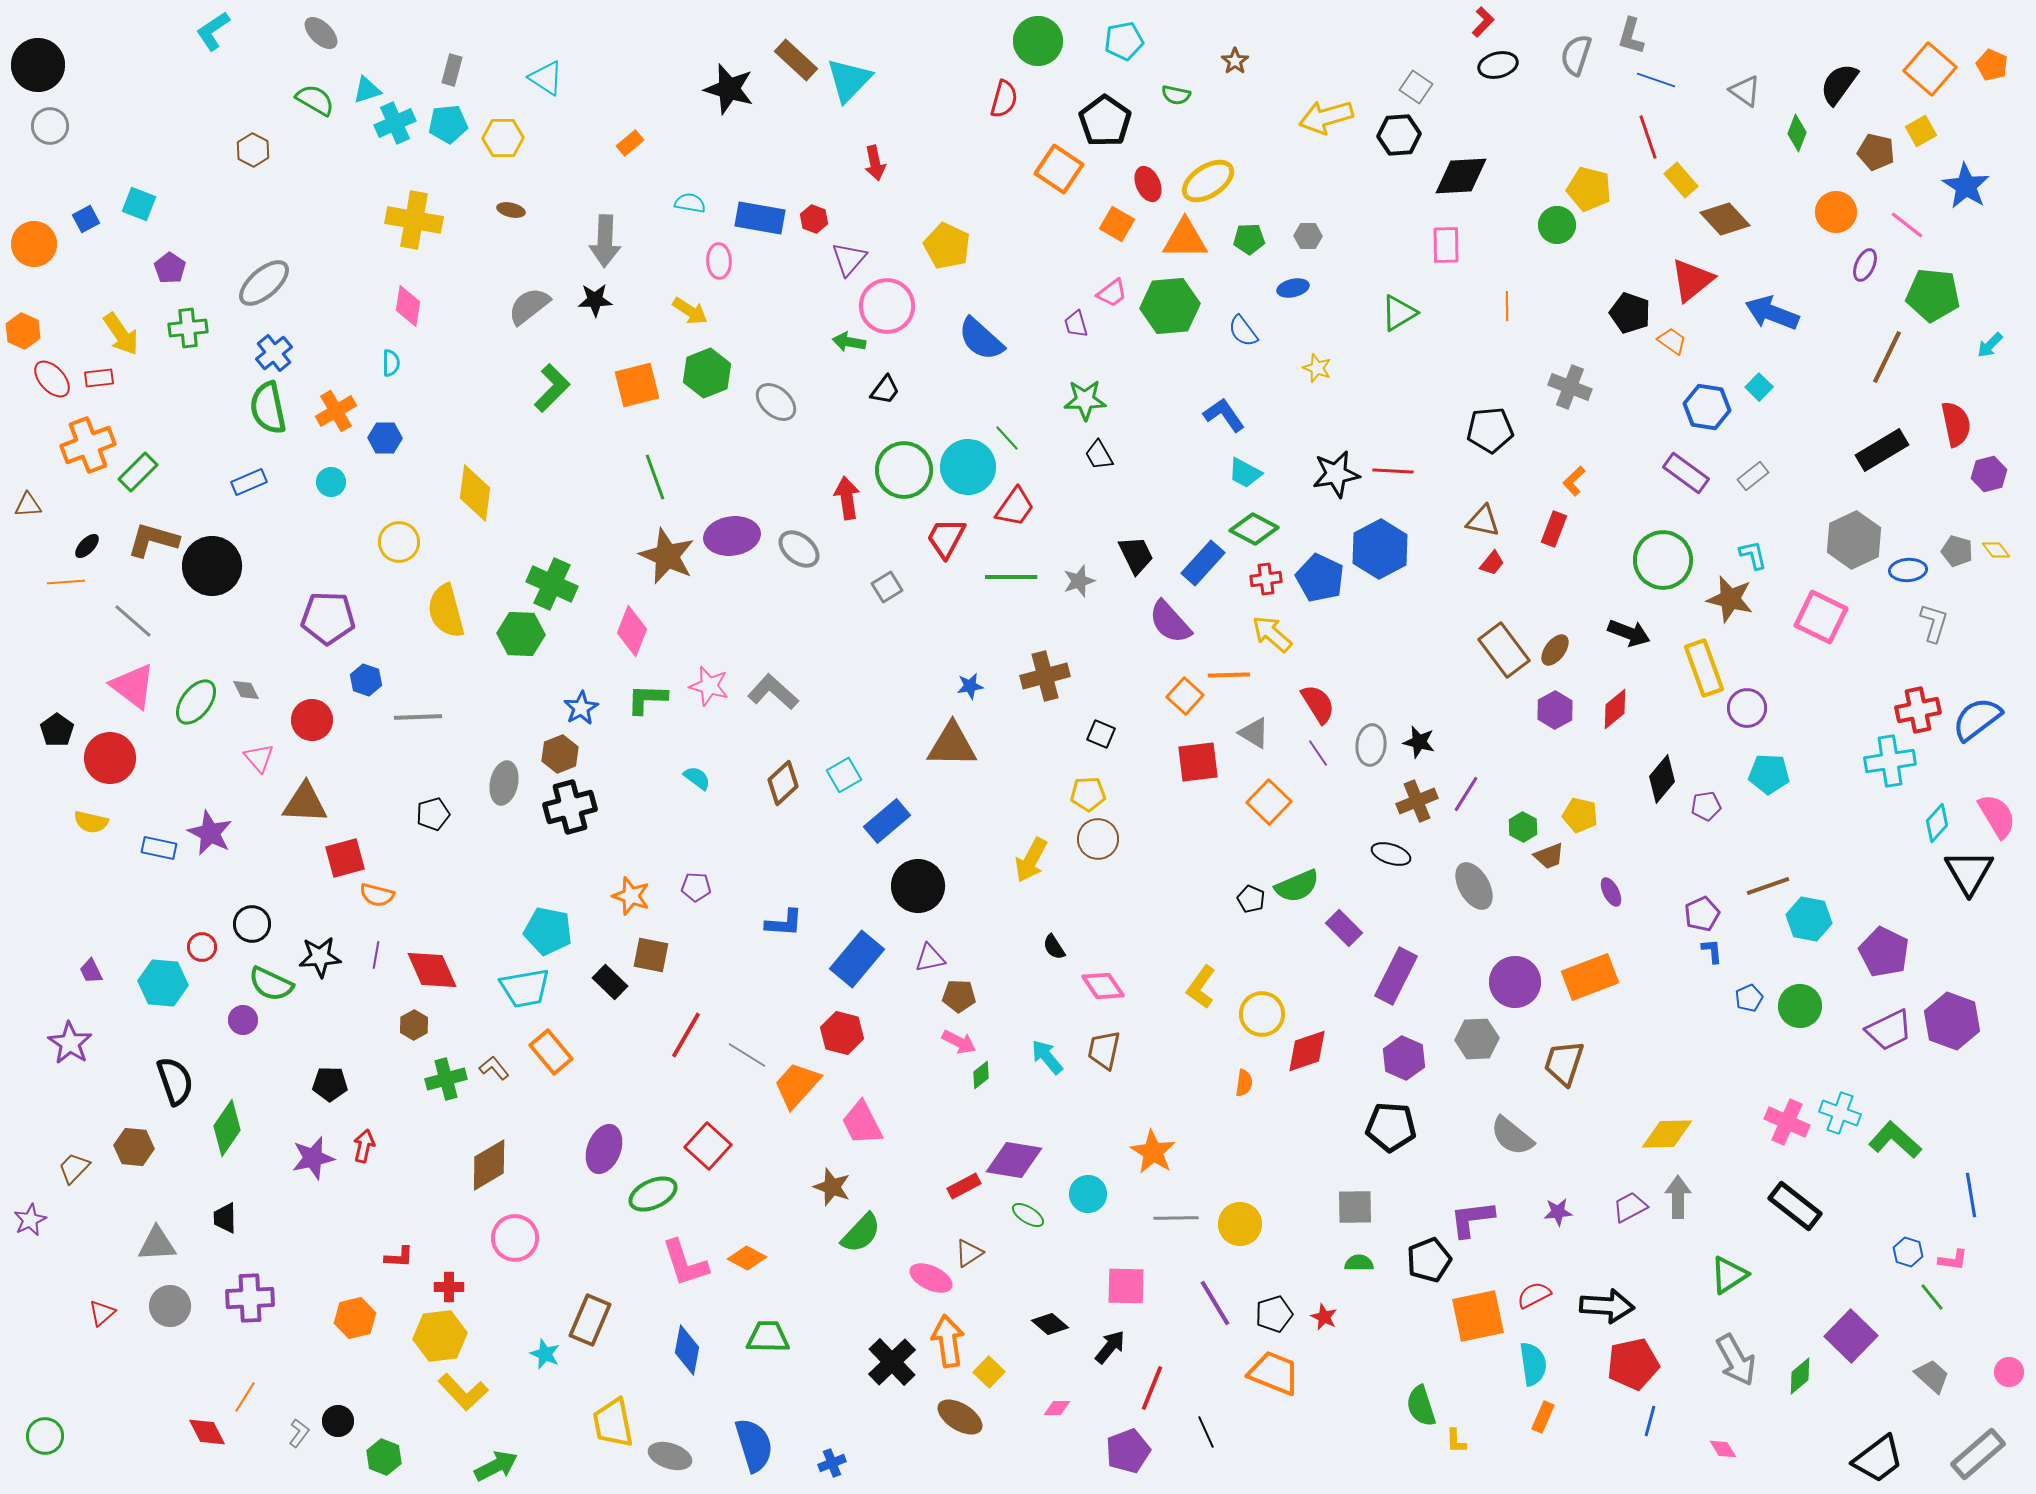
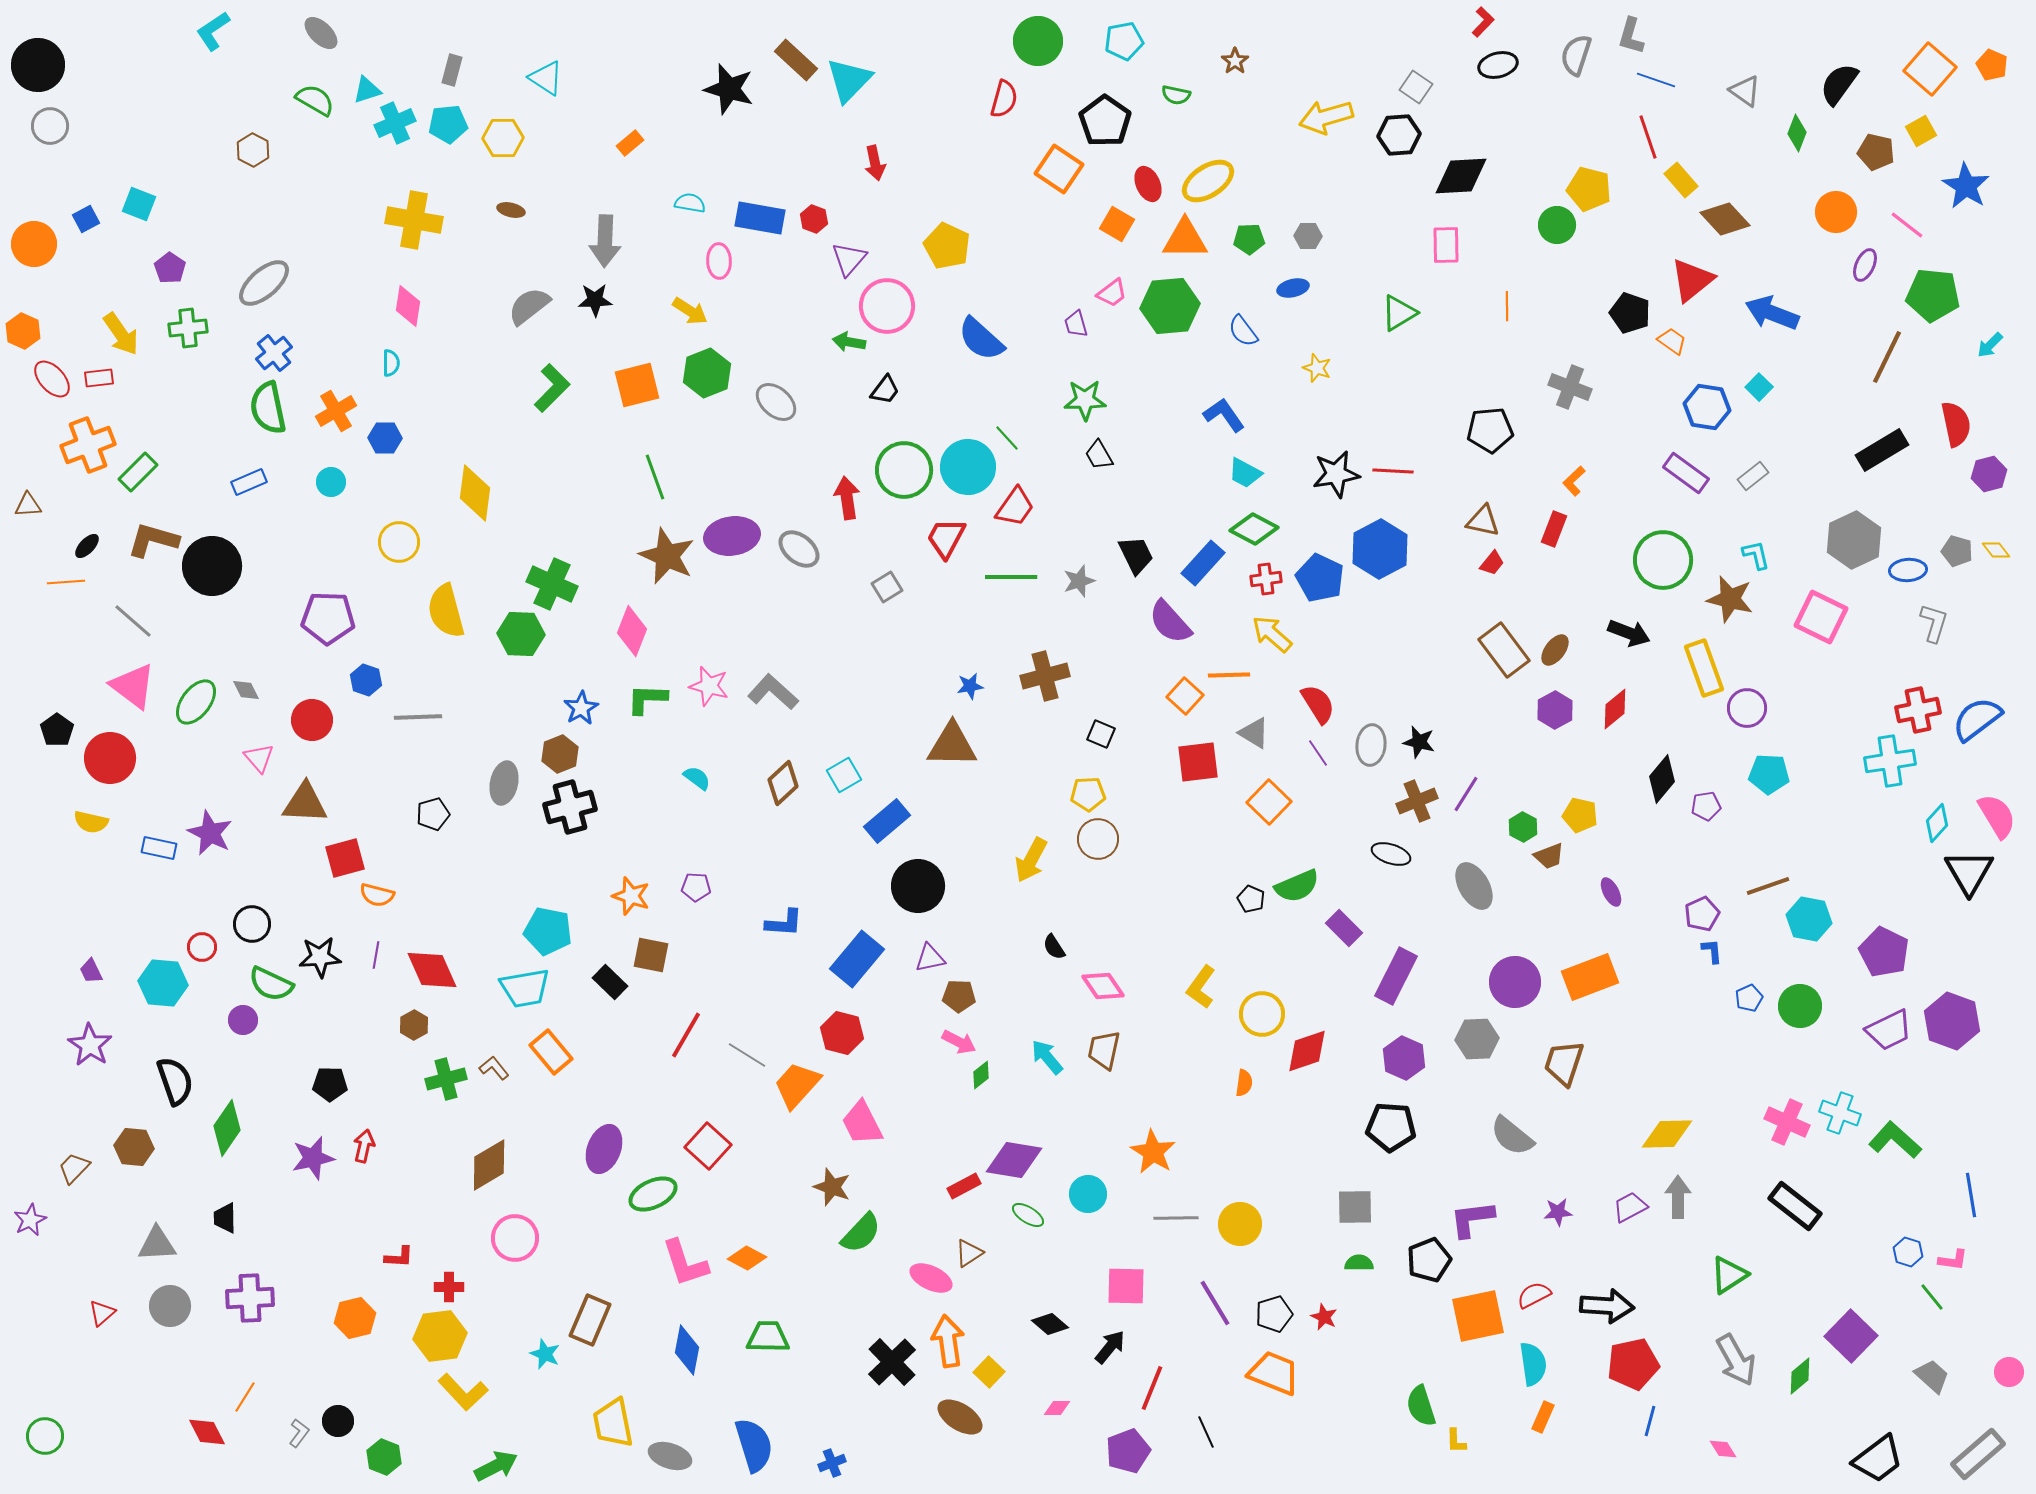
cyan L-shape at (1753, 555): moved 3 px right
purple star at (70, 1043): moved 20 px right, 2 px down
